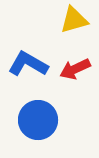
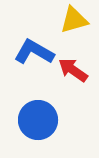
blue L-shape: moved 6 px right, 12 px up
red arrow: moved 2 px left, 1 px down; rotated 60 degrees clockwise
